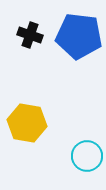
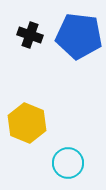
yellow hexagon: rotated 12 degrees clockwise
cyan circle: moved 19 px left, 7 px down
